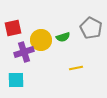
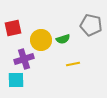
gray pentagon: moved 3 px up; rotated 15 degrees counterclockwise
green semicircle: moved 2 px down
purple cross: moved 7 px down
yellow line: moved 3 px left, 4 px up
